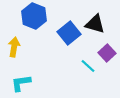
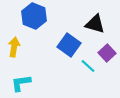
blue square: moved 12 px down; rotated 15 degrees counterclockwise
